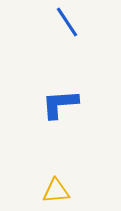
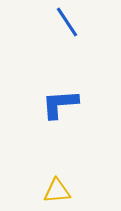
yellow triangle: moved 1 px right
